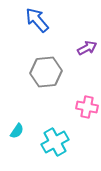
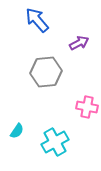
purple arrow: moved 8 px left, 5 px up
